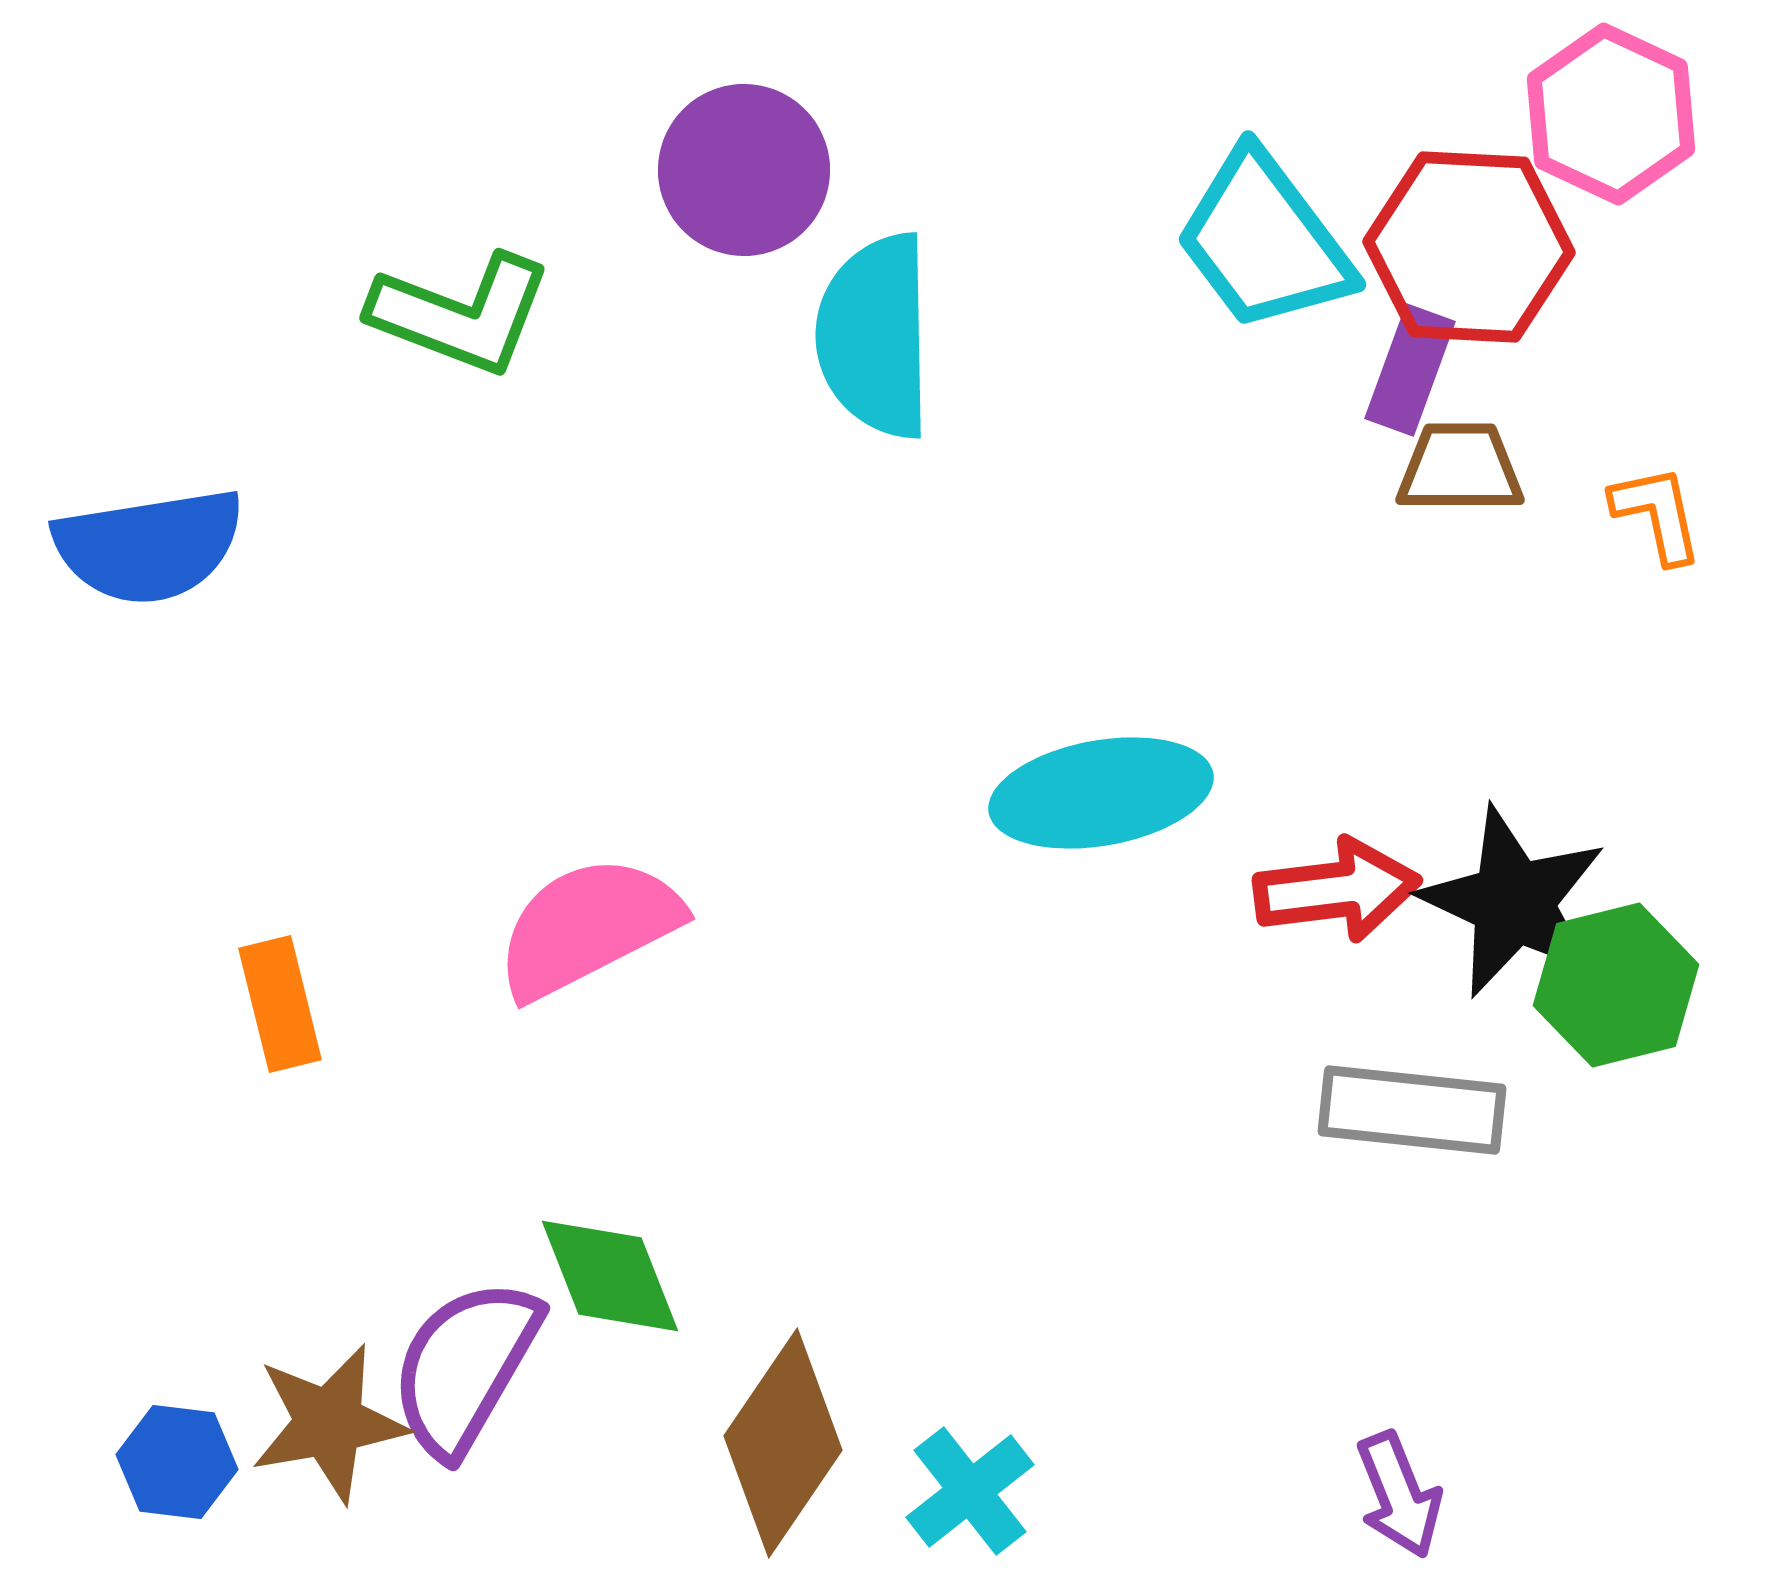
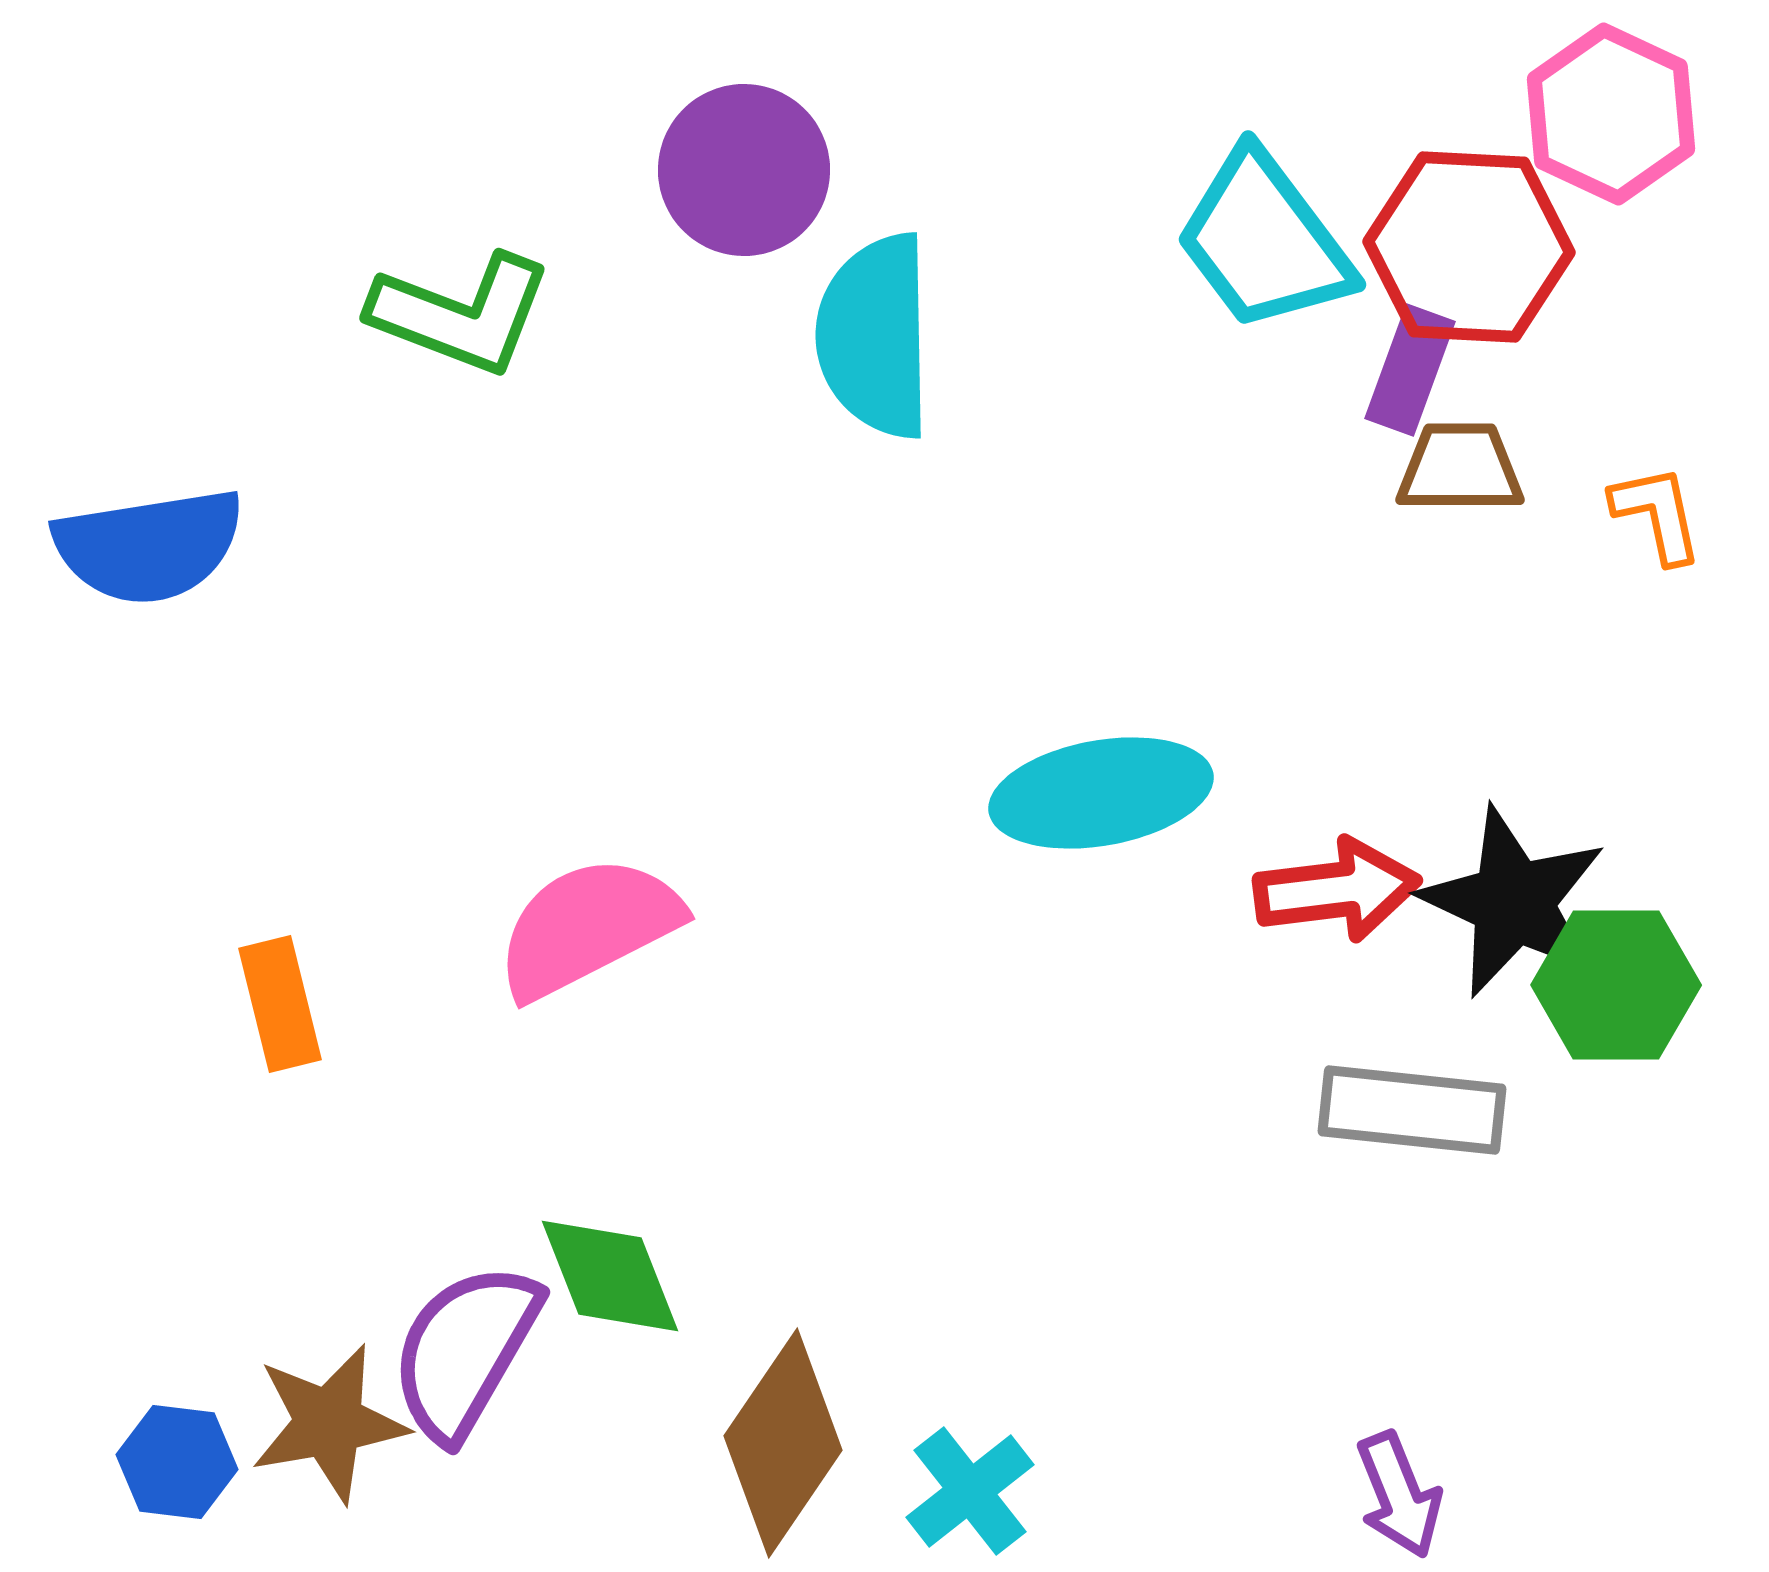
green hexagon: rotated 14 degrees clockwise
purple semicircle: moved 16 px up
